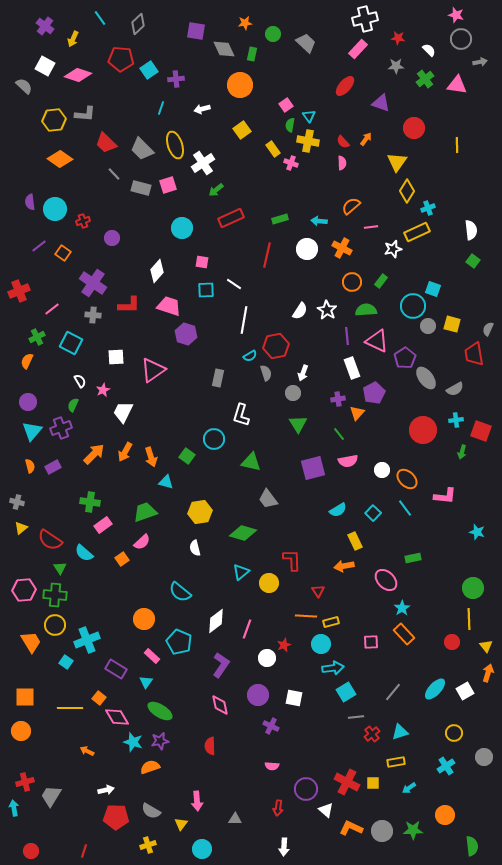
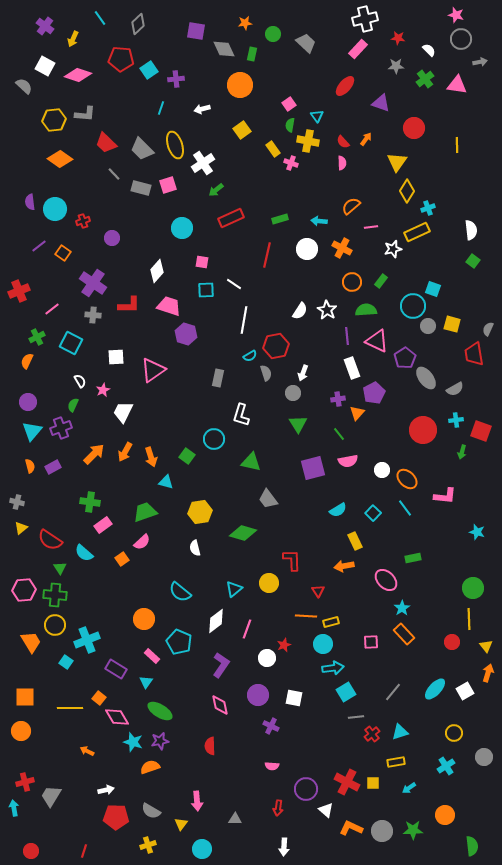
pink square at (286, 105): moved 3 px right, 1 px up
cyan triangle at (309, 116): moved 8 px right
cyan triangle at (241, 572): moved 7 px left, 17 px down
cyan circle at (321, 644): moved 2 px right
